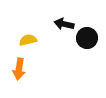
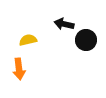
black circle: moved 1 px left, 2 px down
orange arrow: rotated 15 degrees counterclockwise
